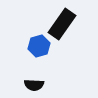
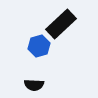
black rectangle: moved 1 px left; rotated 12 degrees clockwise
